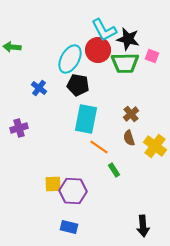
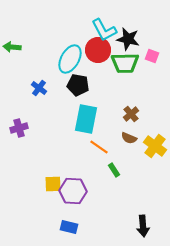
brown semicircle: rotated 49 degrees counterclockwise
